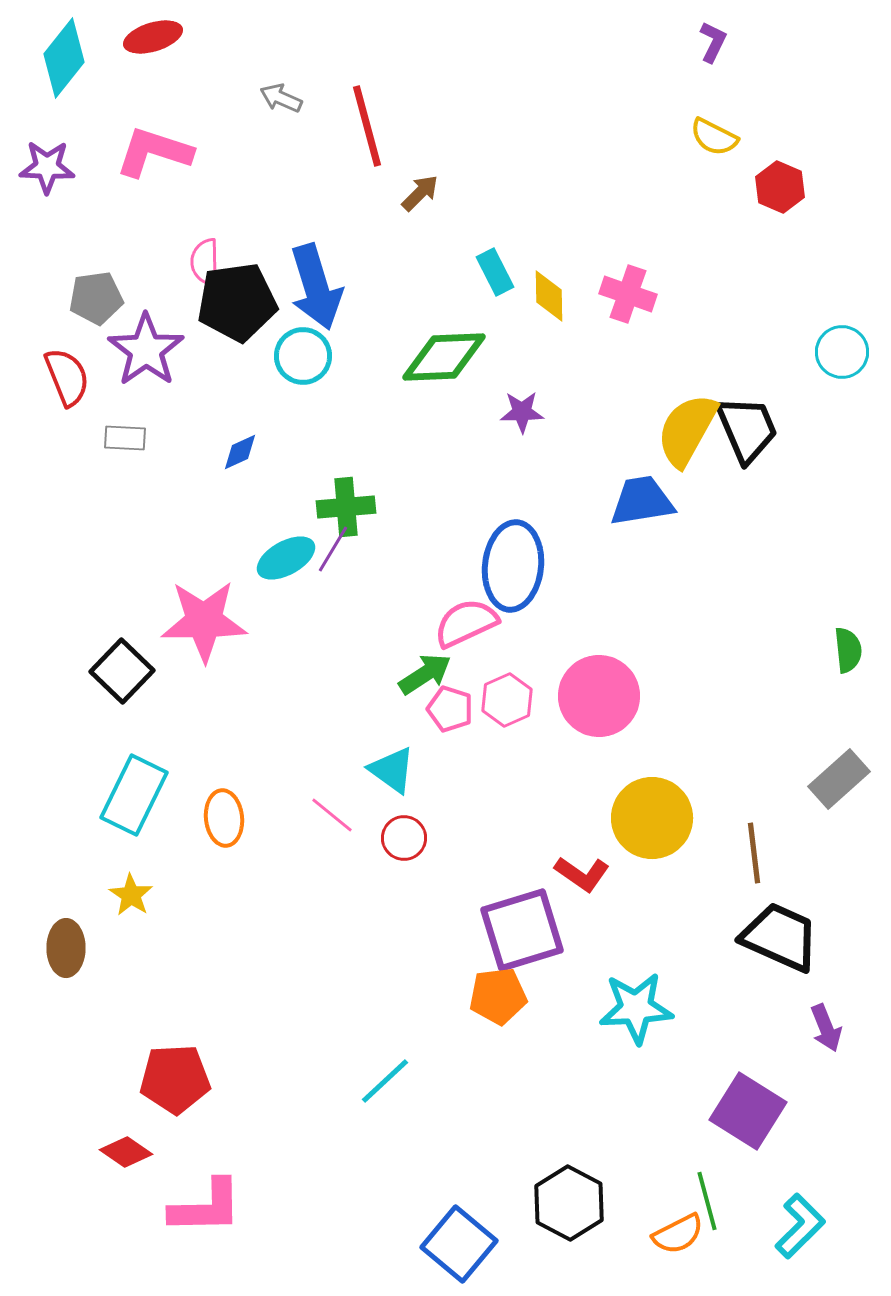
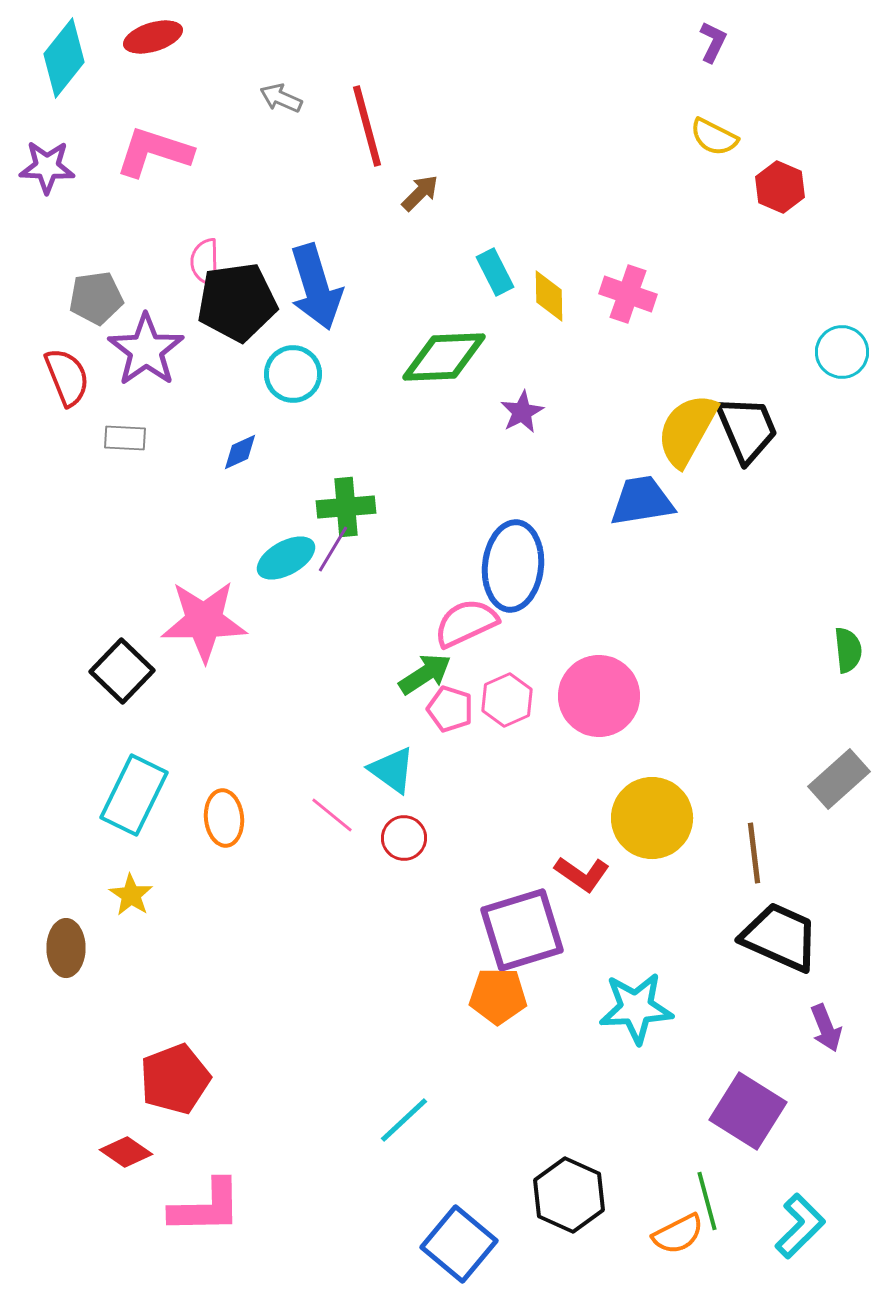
cyan circle at (303, 356): moved 10 px left, 18 px down
purple star at (522, 412): rotated 27 degrees counterclockwise
orange pentagon at (498, 996): rotated 8 degrees clockwise
red pentagon at (175, 1079): rotated 18 degrees counterclockwise
cyan line at (385, 1081): moved 19 px right, 39 px down
black hexagon at (569, 1203): moved 8 px up; rotated 4 degrees counterclockwise
